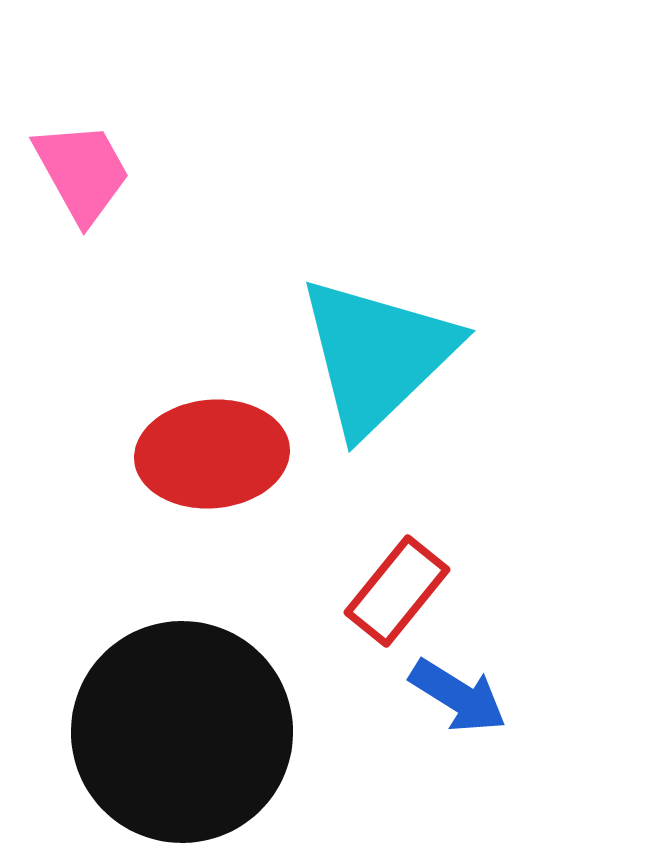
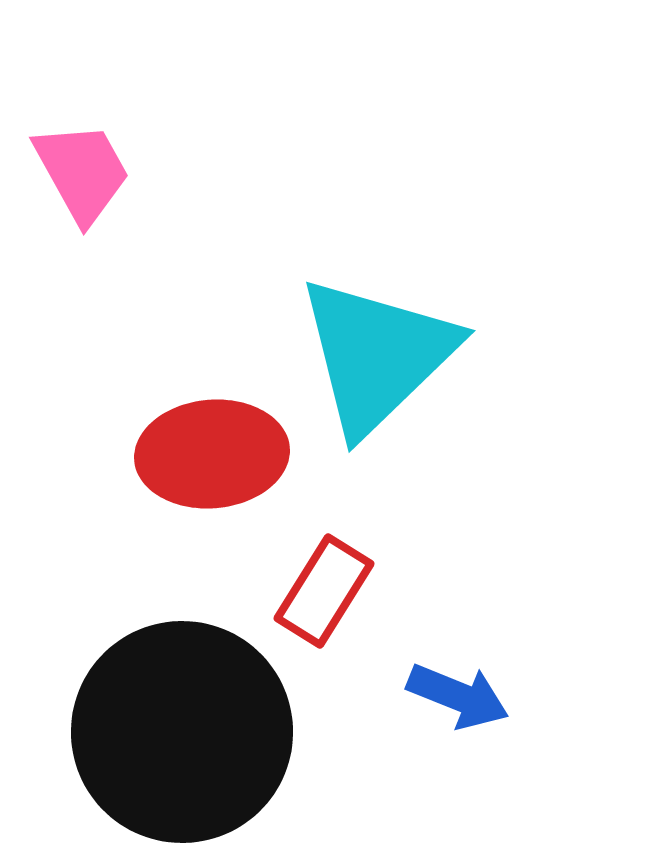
red rectangle: moved 73 px left; rotated 7 degrees counterclockwise
blue arrow: rotated 10 degrees counterclockwise
